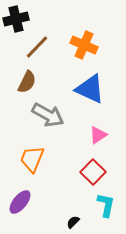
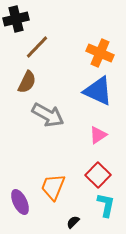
orange cross: moved 16 px right, 8 px down
blue triangle: moved 8 px right, 2 px down
orange trapezoid: moved 21 px right, 28 px down
red square: moved 5 px right, 3 px down
purple ellipse: rotated 65 degrees counterclockwise
